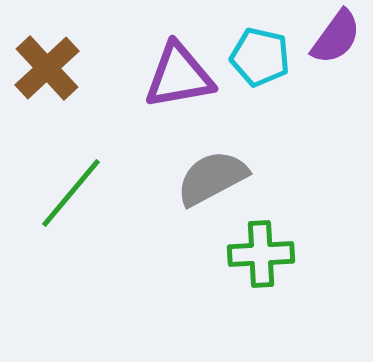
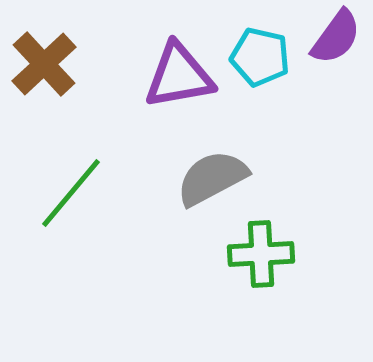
brown cross: moved 3 px left, 4 px up
